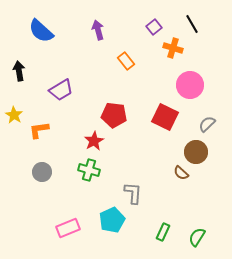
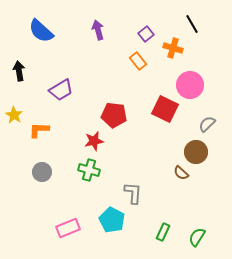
purple square: moved 8 px left, 7 px down
orange rectangle: moved 12 px right
red square: moved 8 px up
orange L-shape: rotated 10 degrees clockwise
red star: rotated 18 degrees clockwise
cyan pentagon: rotated 20 degrees counterclockwise
